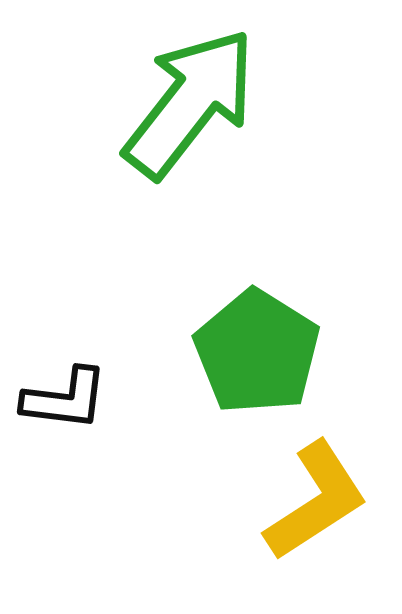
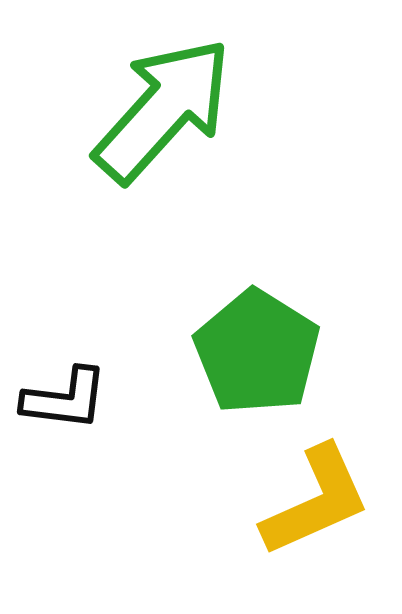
green arrow: moved 27 px left, 7 px down; rotated 4 degrees clockwise
yellow L-shape: rotated 9 degrees clockwise
